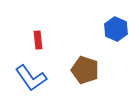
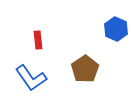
brown pentagon: moved 1 px up; rotated 20 degrees clockwise
